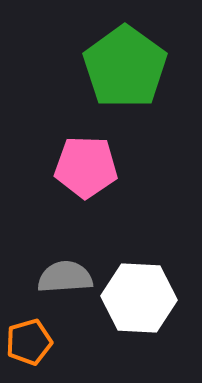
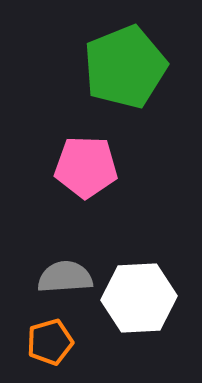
green pentagon: rotated 14 degrees clockwise
white hexagon: rotated 6 degrees counterclockwise
orange pentagon: moved 21 px right
